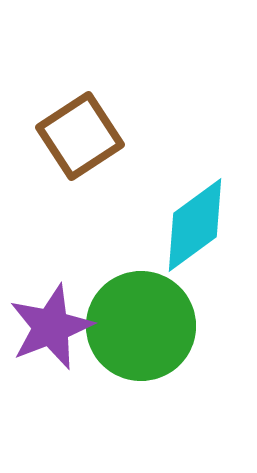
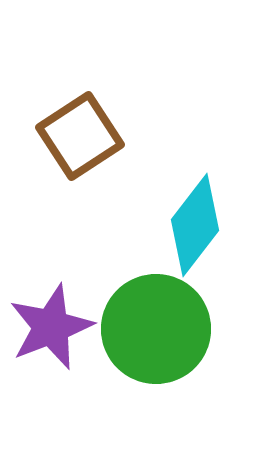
cyan diamond: rotated 16 degrees counterclockwise
green circle: moved 15 px right, 3 px down
